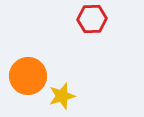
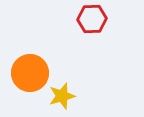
orange circle: moved 2 px right, 3 px up
